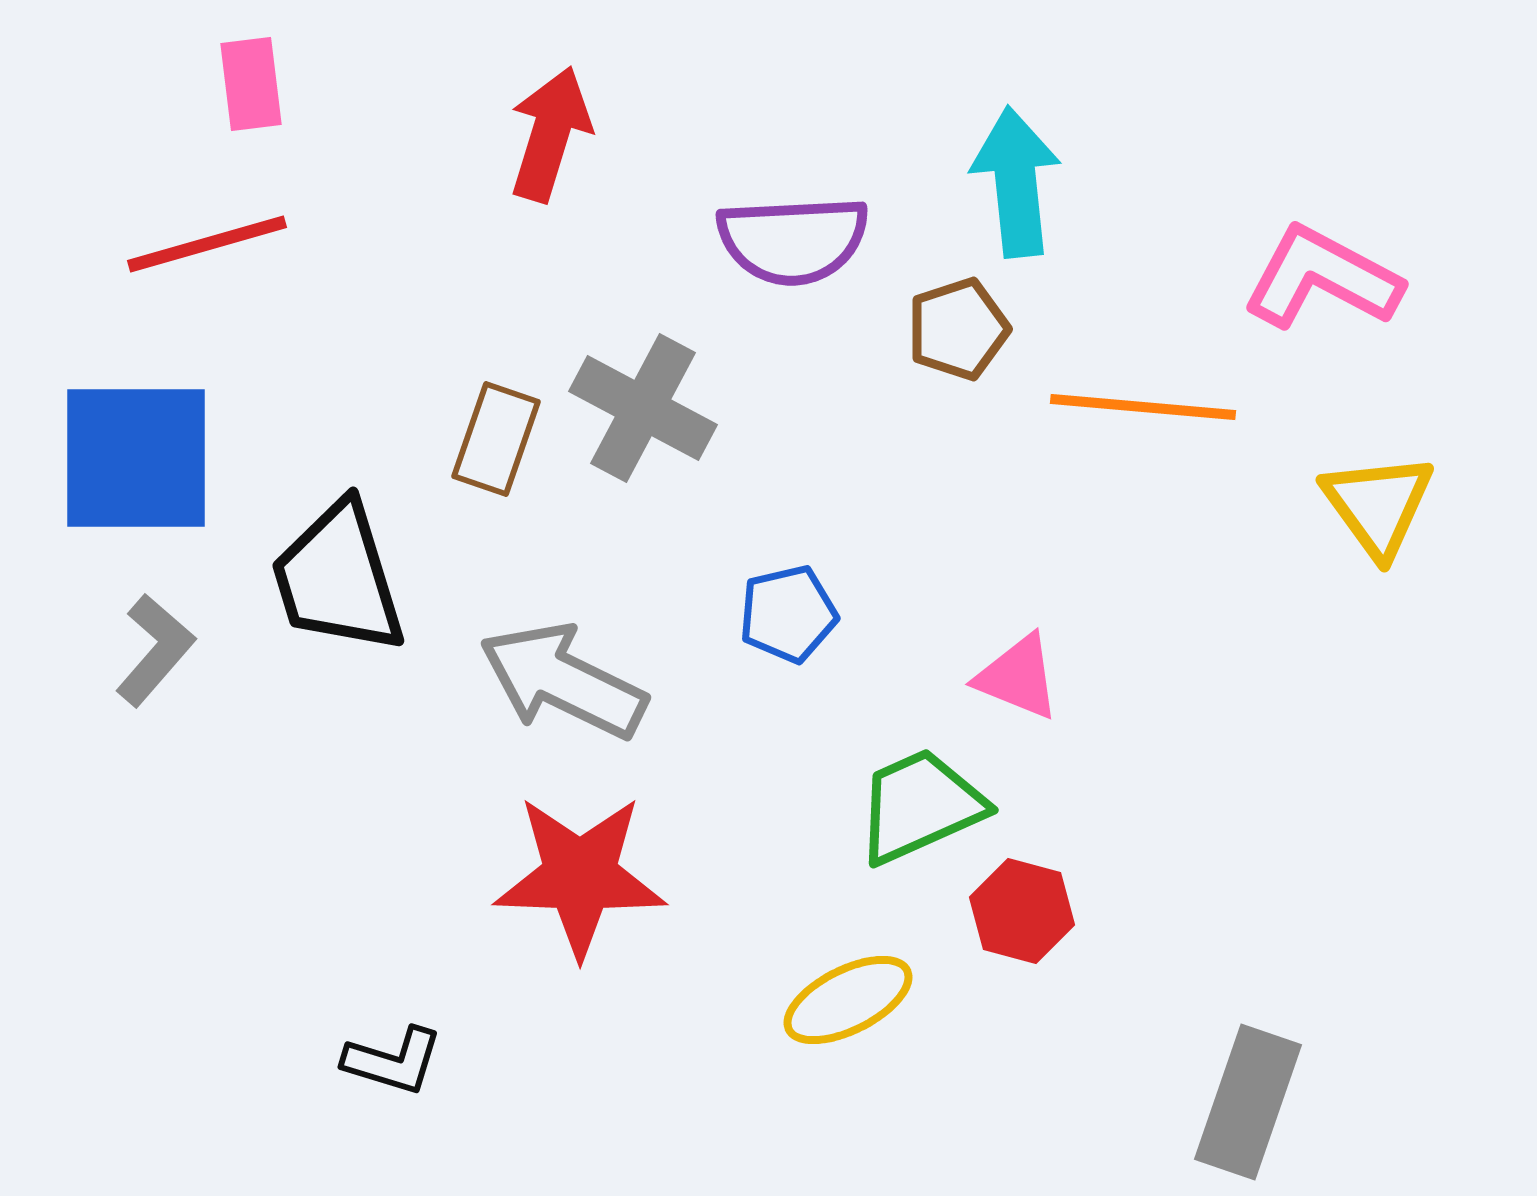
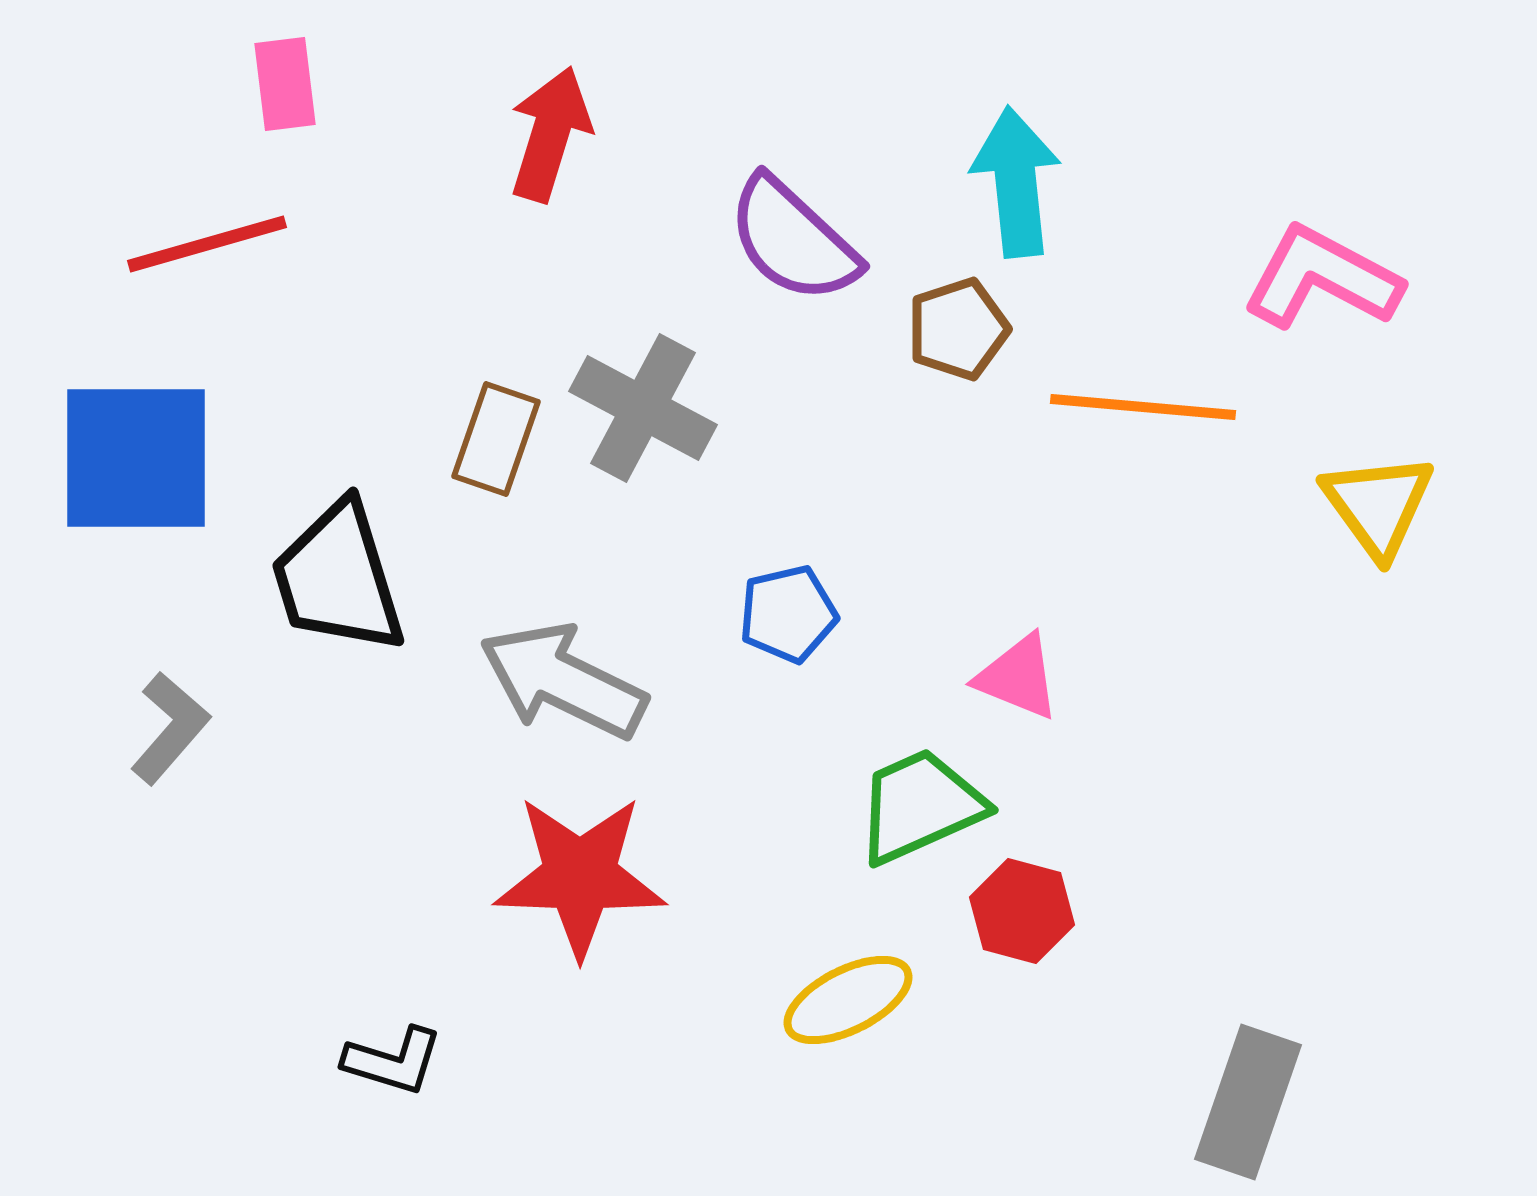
pink rectangle: moved 34 px right
purple semicircle: rotated 46 degrees clockwise
gray L-shape: moved 15 px right, 78 px down
